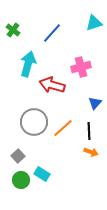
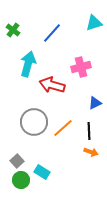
blue triangle: rotated 24 degrees clockwise
gray square: moved 1 px left, 5 px down
cyan rectangle: moved 2 px up
